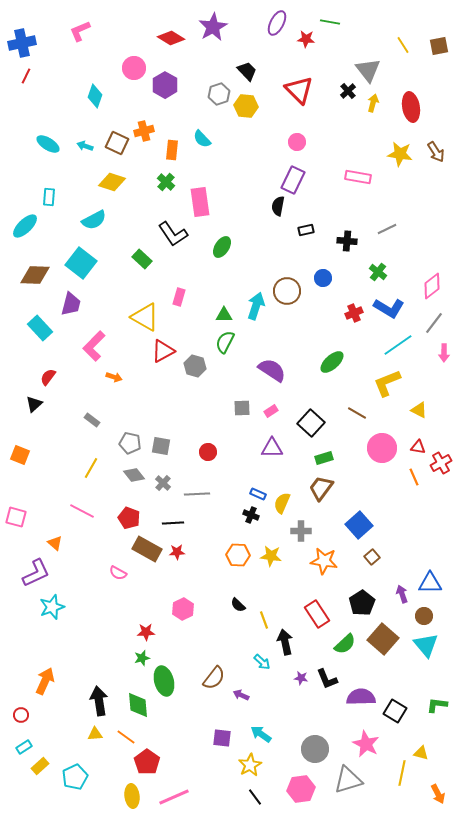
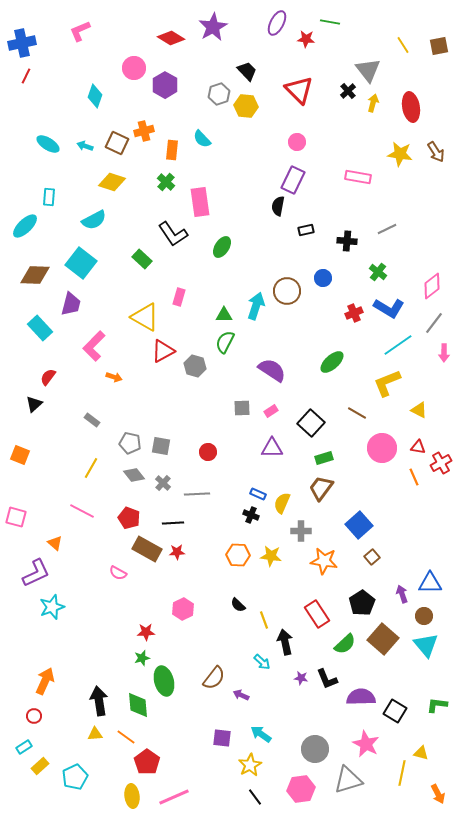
red circle at (21, 715): moved 13 px right, 1 px down
